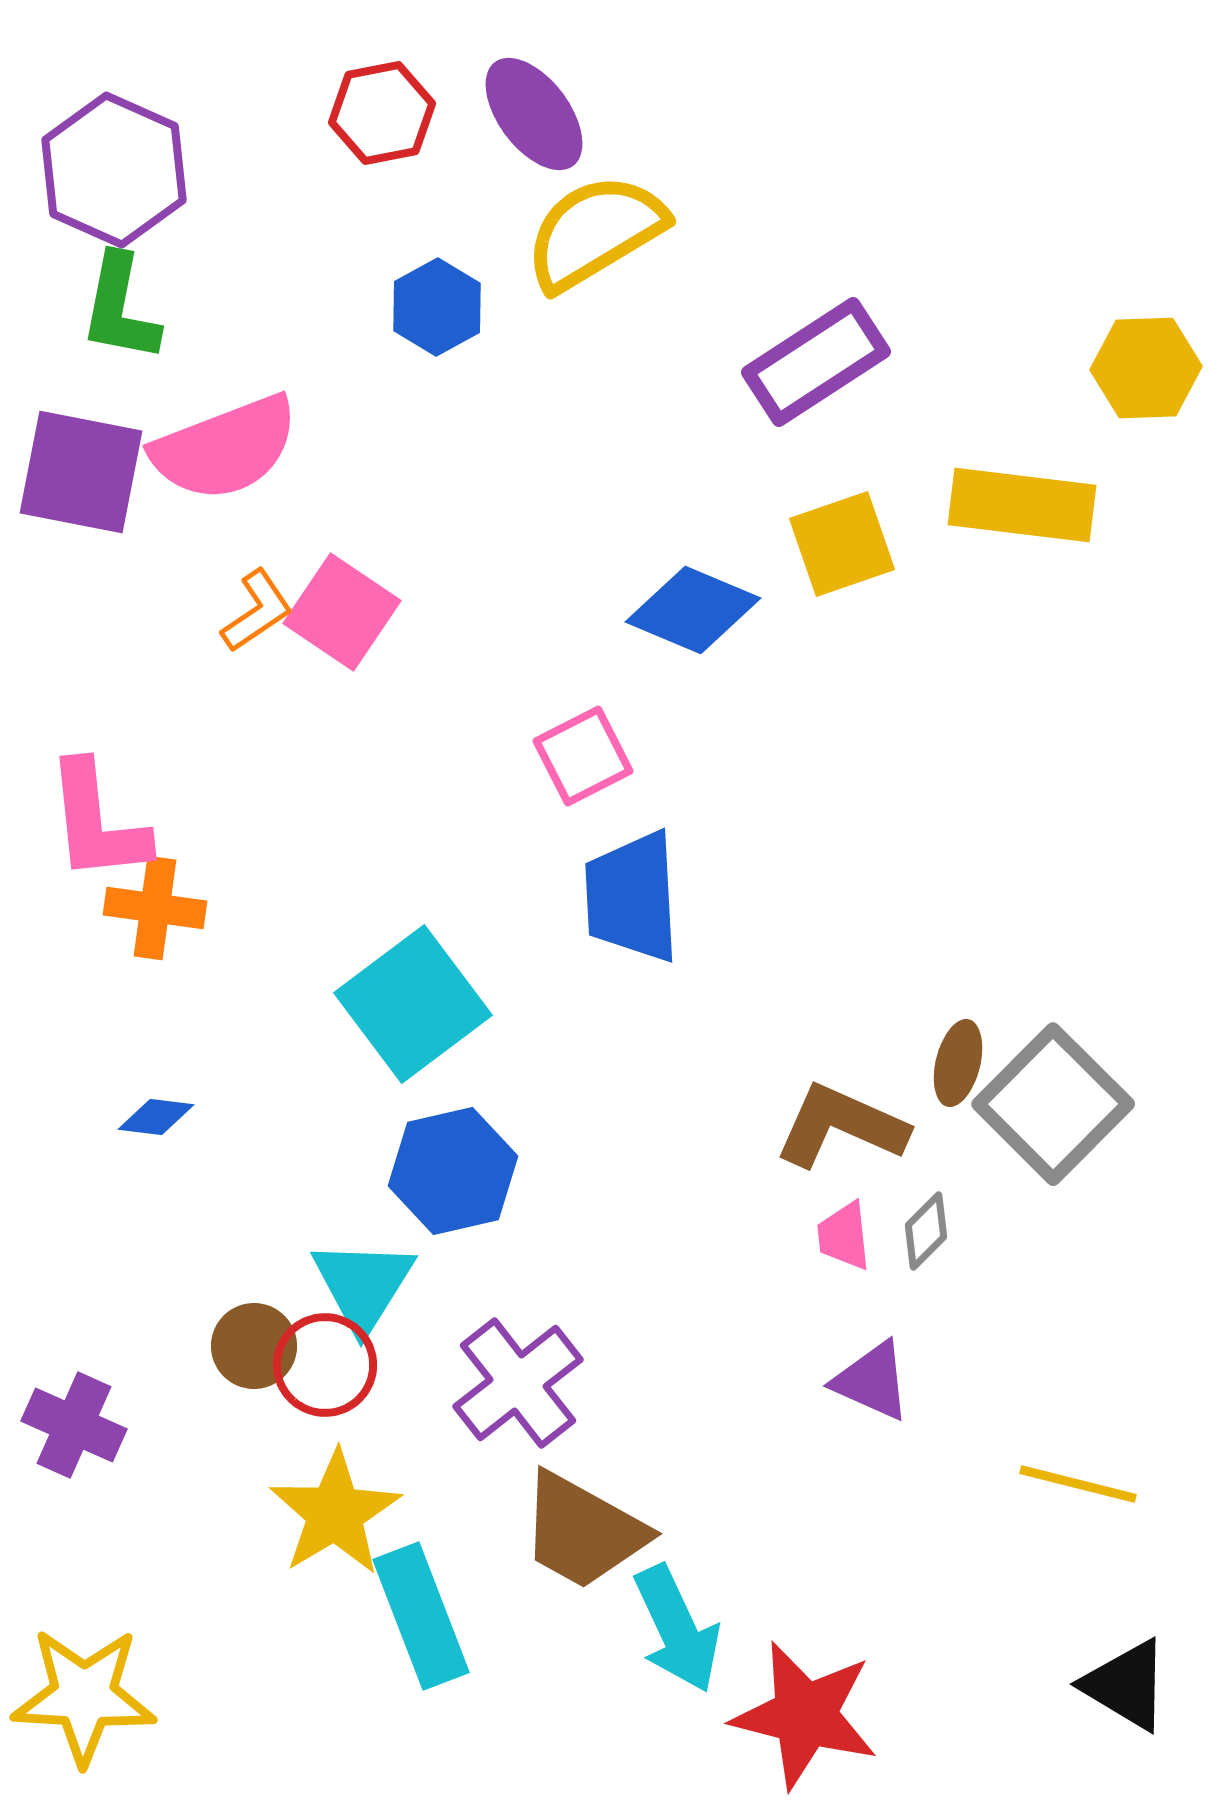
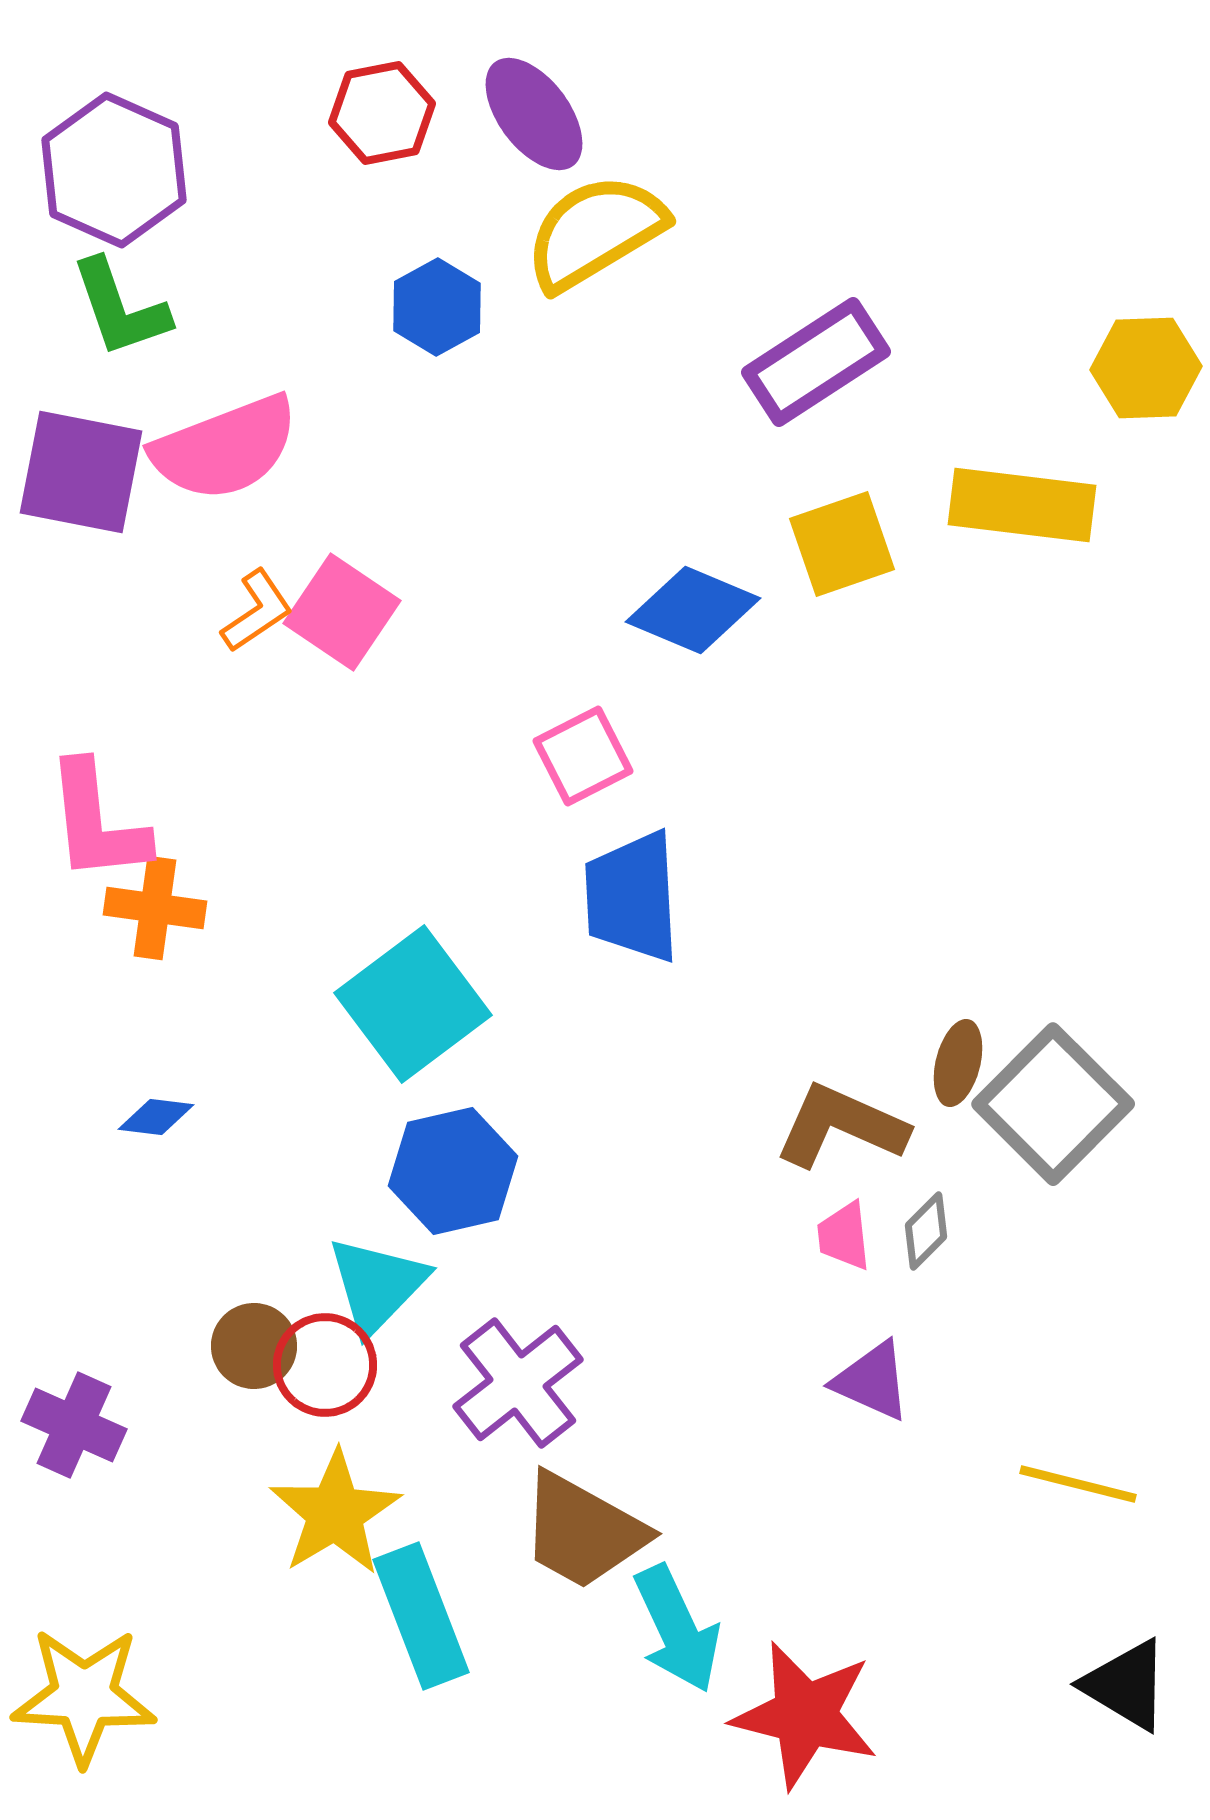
green L-shape at (120, 308): rotated 30 degrees counterclockwise
cyan triangle at (363, 1285): moved 14 px right; rotated 12 degrees clockwise
